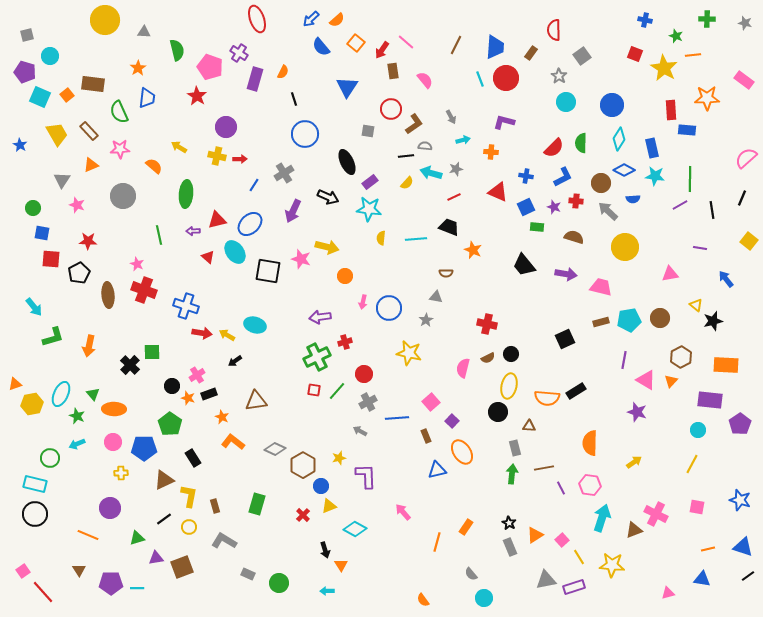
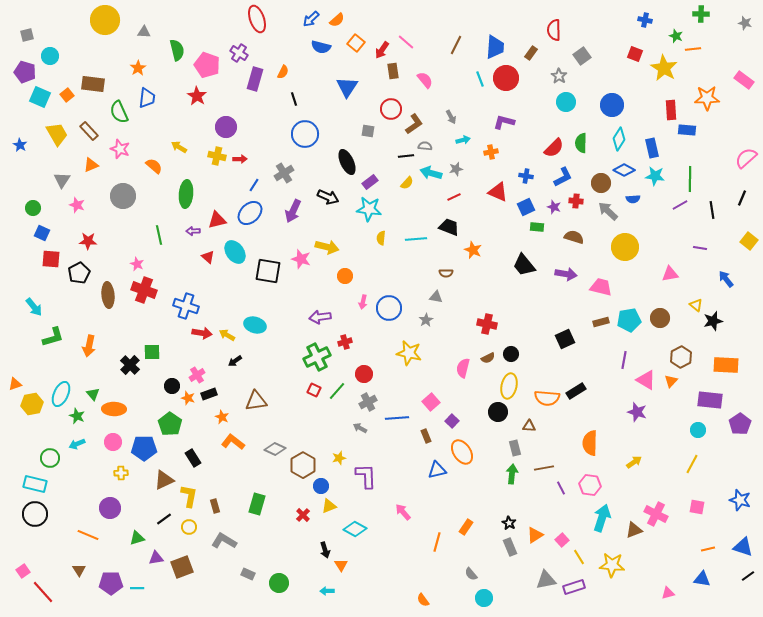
green cross at (707, 19): moved 6 px left, 5 px up
blue semicircle at (321, 47): rotated 36 degrees counterclockwise
orange line at (693, 55): moved 6 px up
pink pentagon at (210, 67): moved 3 px left, 2 px up
pink star at (120, 149): rotated 24 degrees clockwise
orange cross at (491, 152): rotated 16 degrees counterclockwise
blue ellipse at (250, 224): moved 11 px up
blue square at (42, 233): rotated 14 degrees clockwise
red square at (314, 390): rotated 16 degrees clockwise
gray arrow at (360, 431): moved 3 px up
